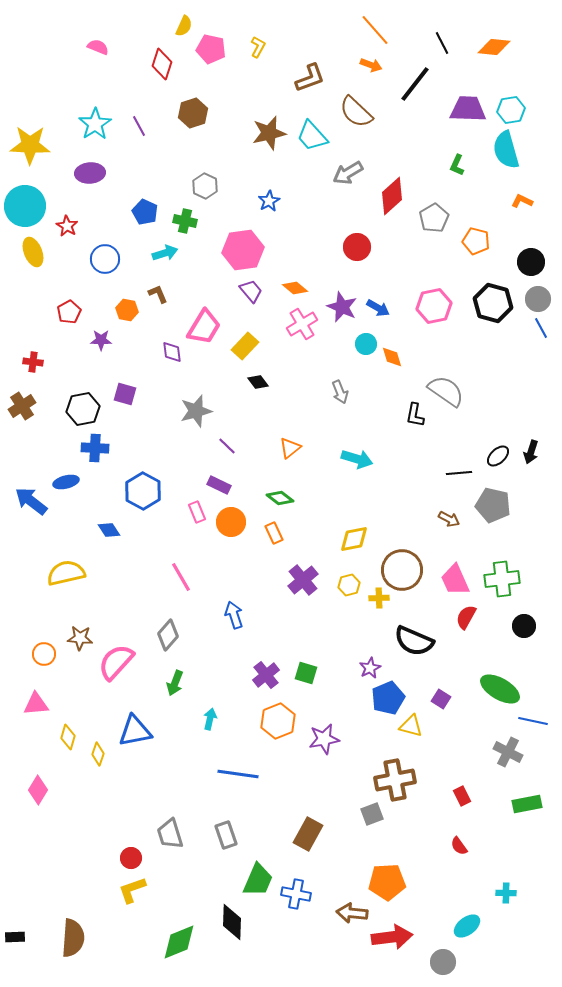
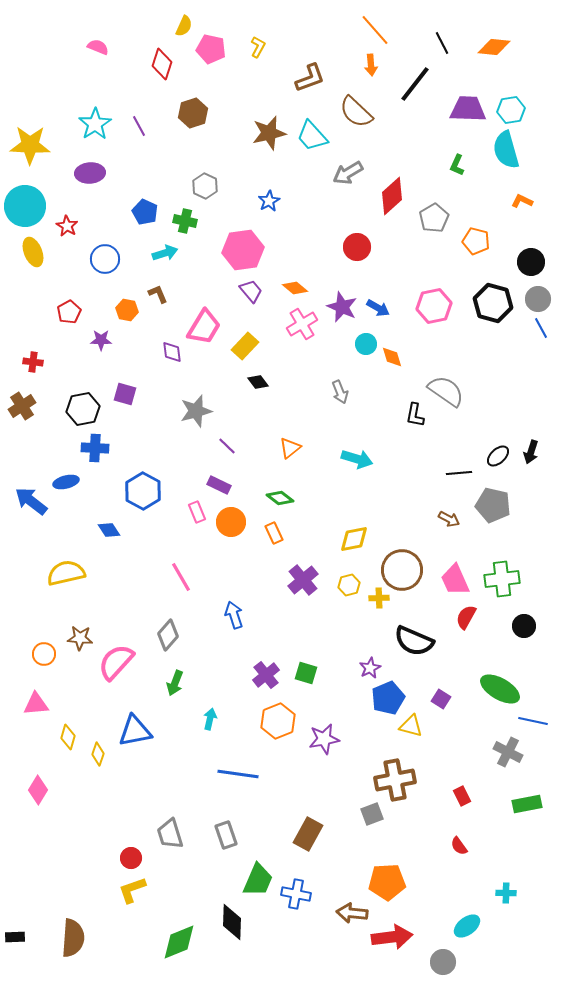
orange arrow at (371, 65): rotated 65 degrees clockwise
